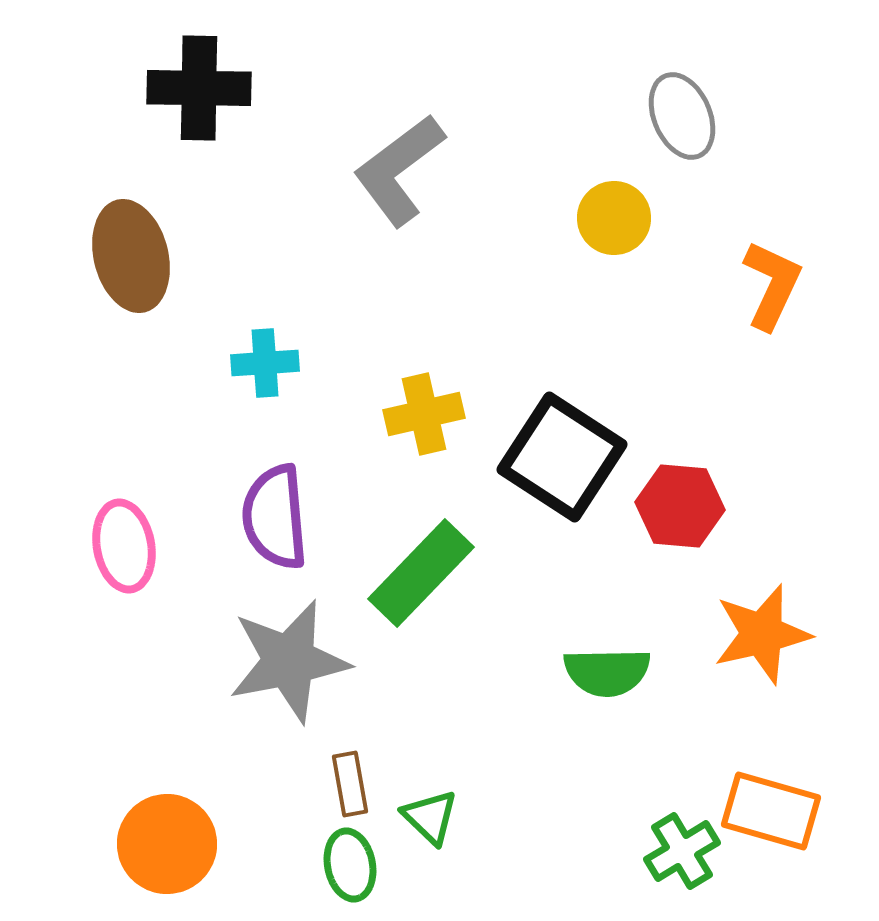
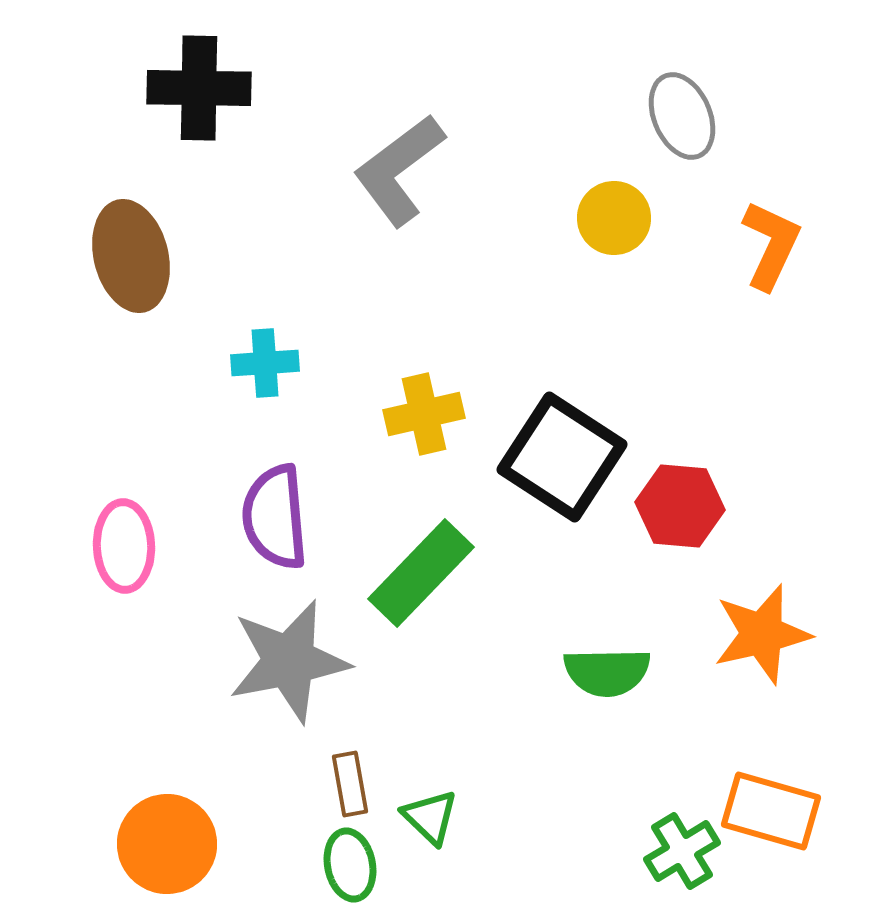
orange L-shape: moved 1 px left, 40 px up
pink ellipse: rotated 8 degrees clockwise
